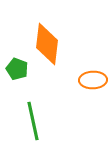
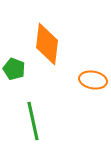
green pentagon: moved 3 px left
orange ellipse: rotated 12 degrees clockwise
